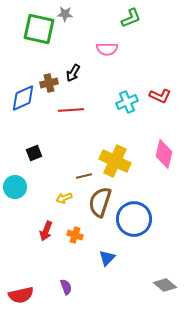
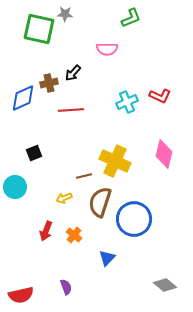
black arrow: rotated 12 degrees clockwise
orange cross: moved 1 px left; rotated 21 degrees clockwise
